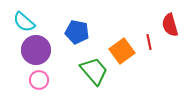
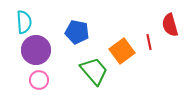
cyan semicircle: rotated 135 degrees counterclockwise
